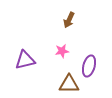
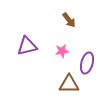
brown arrow: rotated 63 degrees counterclockwise
purple triangle: moved 2 px right, 14 px up
purple ellipse: moved 2 px left, 3 px up
